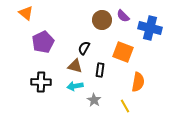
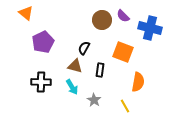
cyan arrow: moved 3 px left, 1 px down; rotated 112 degrees counterclockwise
